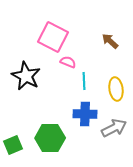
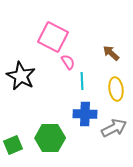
brown arrow: moved 1 px right, 12 px down
pink semicircle: rotated 35 degrees clockwise
black star: moved 5 px left
cyan line: moved 2 px left
